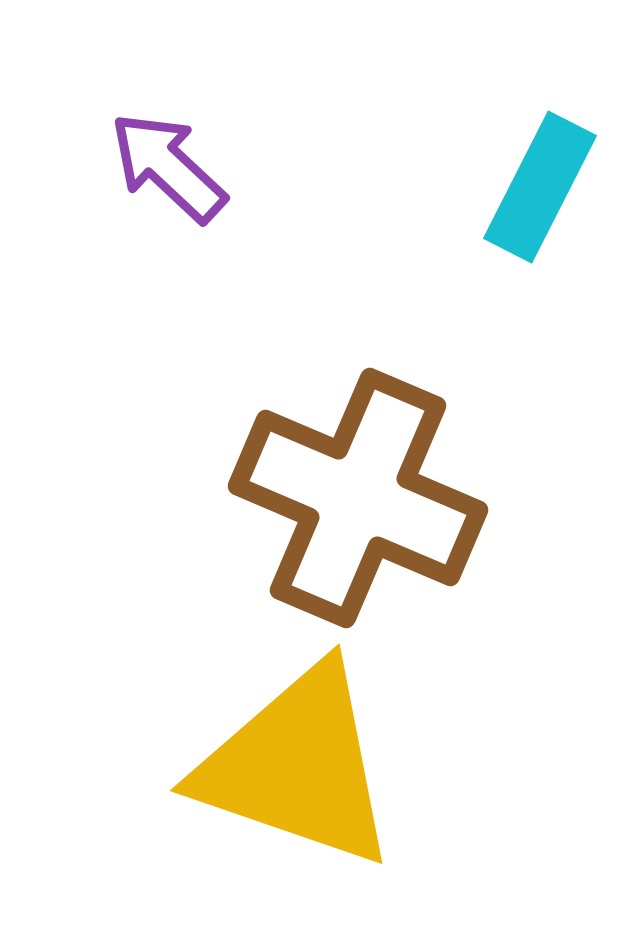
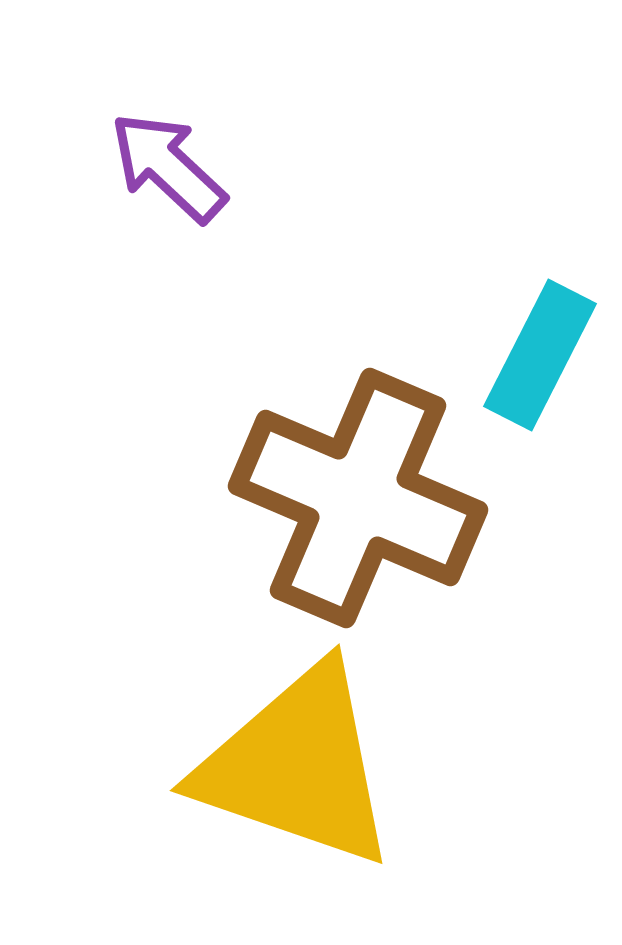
cyan rectangle: moved 168 px down
